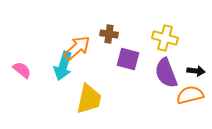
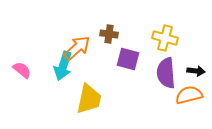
purple semicircle: rotated 16 degrees clockwise
orange semicircle: moved 1 px left
